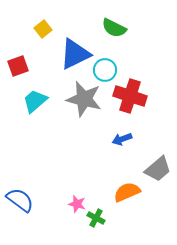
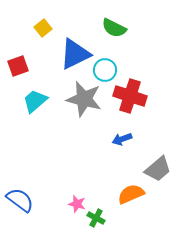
yellow square: moved 1 px up
orange semicircle: moved 4 px right, 2 px down
